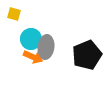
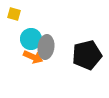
black pentagon: rotated 8 degrees clockwise
